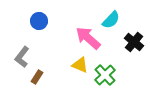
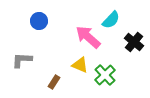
pink arrow: moved 1 px up
gray L-shape: moved 3 px down; rotated 55 degrees clockwise
brown rectangle: moved 17 px right, 5 px down
